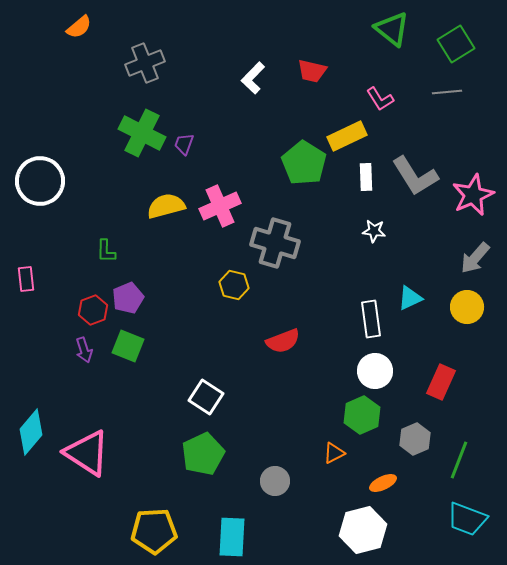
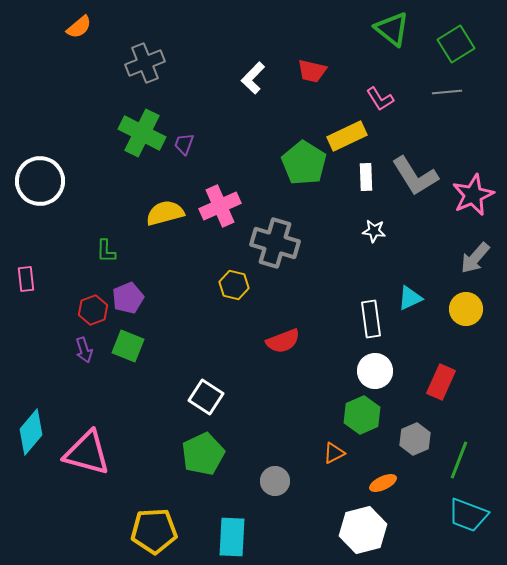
yellow semicircle at (166, 206): moved 1 px left, 7 px down
yellow circle at (467, 307): moved 1 px left, 2 px down
pink triangle at (87, 453): rotated 18 degrees counterclockwise
cyan trapezoid at (467, 519): moved 1 px right, 4 px up
